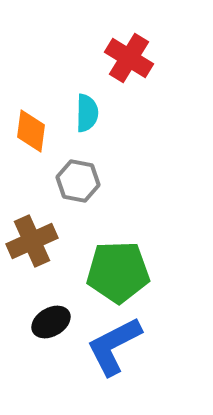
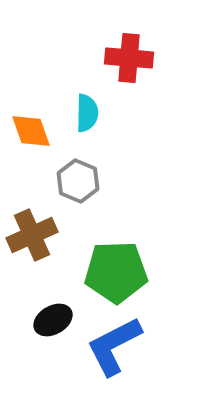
red cross: rotated 27 degrees counterclockwise
orange diamond: rotated 27 degrees counterclockwise
gray hexagon: rotated 12 degrees clockwise
brown cross: moved 6 px up
green pentagon: moved 2 px left
black ellipse: moved 2 px right, 2 px up
